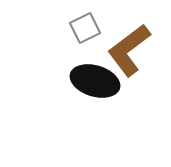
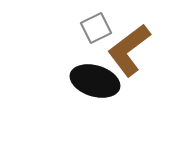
gray square: moved 11 px right
